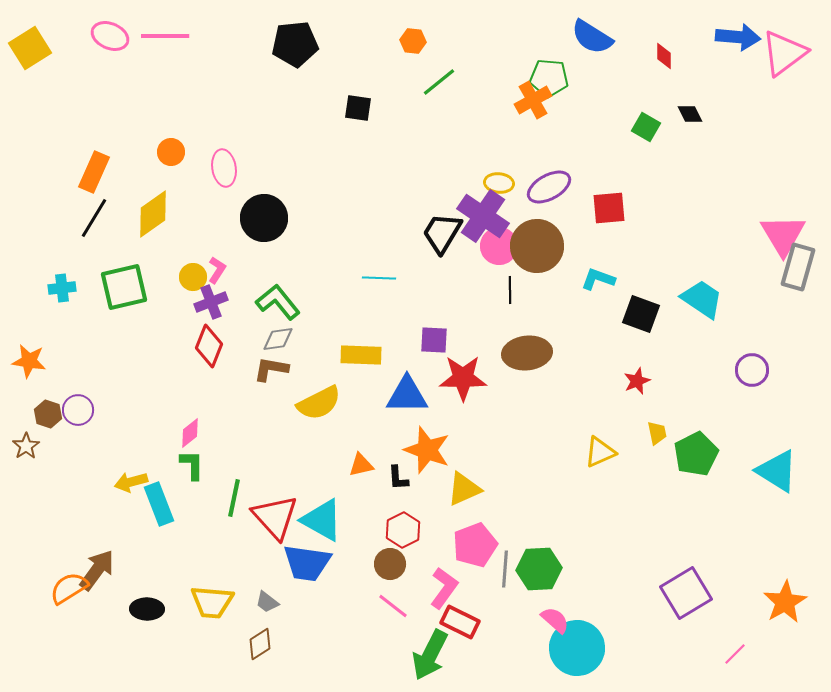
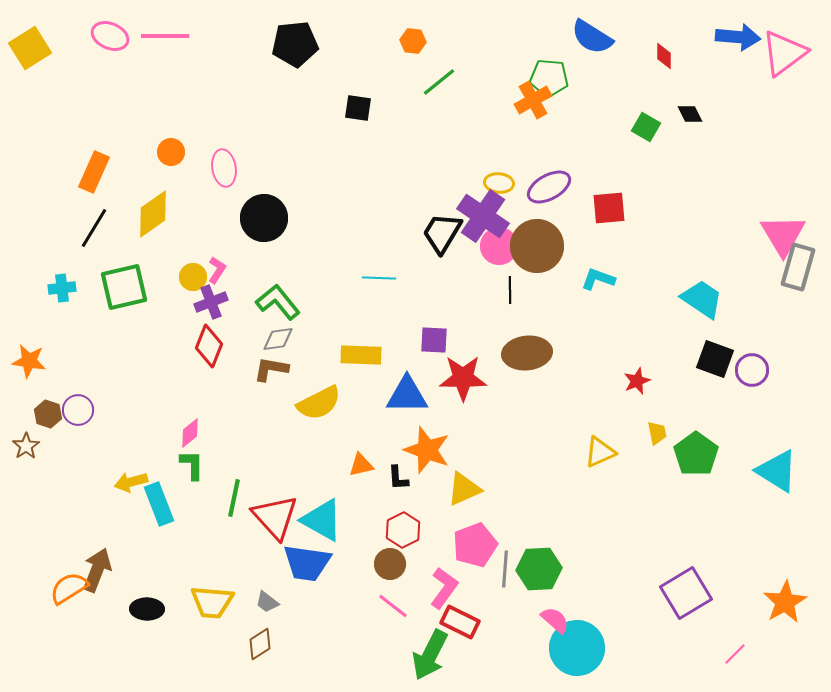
black line at (94, 218): moved 10 px down
black square at (641, 314): moved 74 px right, 45 px down
green pentagon at (696, 454): rotated 9 degrees counterclockwise
brown arrow at (97, 570): rotated 15 degrees counterclockwise
